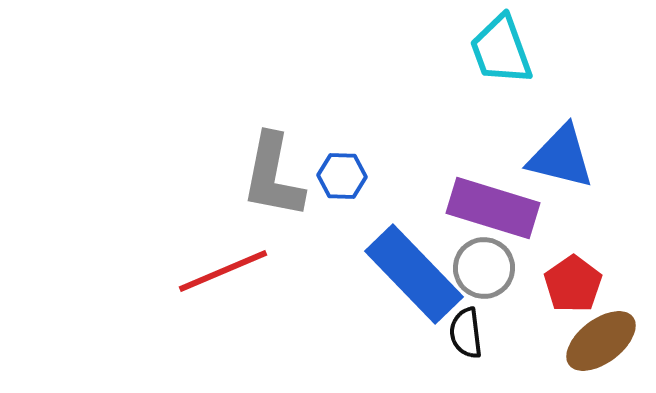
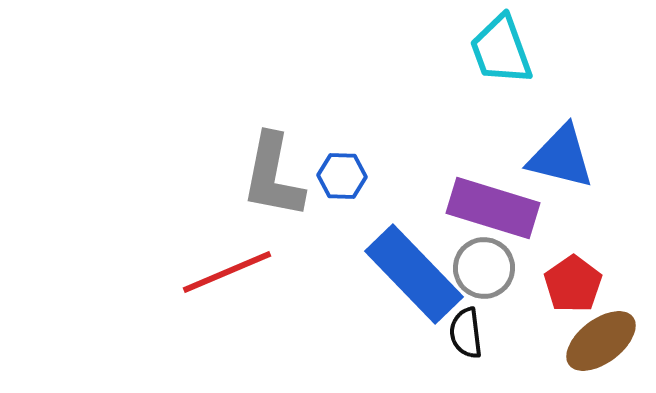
red line: moved 4 px right, 1 px down
